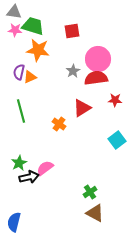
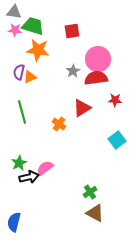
green line: moved 1 px right, 1 px down
